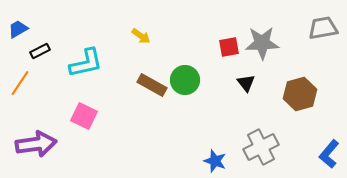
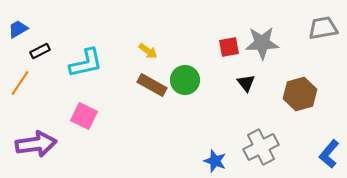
yellow arrow: moved 7 px right, 15 px down
